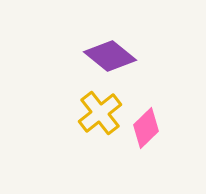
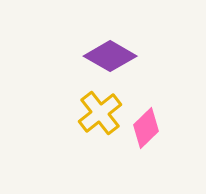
purple diamond: rotated 9 degrees counterclockwise
